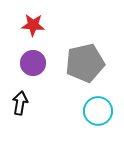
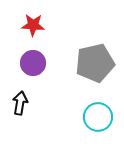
gray pentagon: moved 10 px right
cyan circle: moved 6 px down
